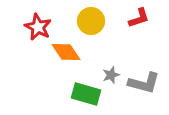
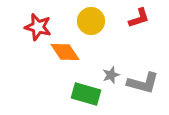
red star: rotated 12 degrees counterclockwise
orange diamond: moved 1 px left
gray L-shape: moved 1 px left
